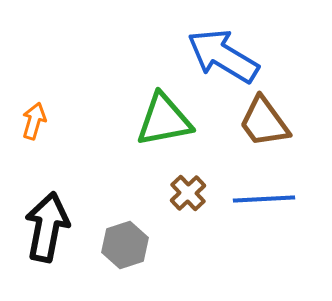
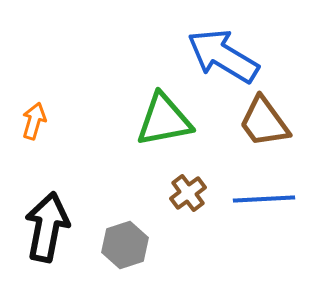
brown cross: rotated 6 degrees clockwise
